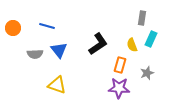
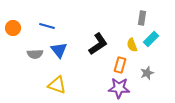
cyan rectangle: rotated 21 degrees clockwise
